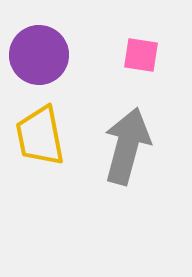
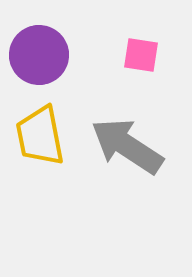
gray arrow: rotated 72 degrees counterclockwise
